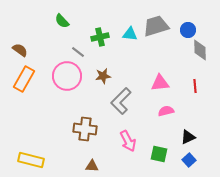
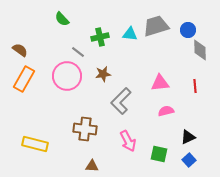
green semicircle: moved 2 px up
brown star: moved 2 px up
yellow rectangle: moved 4 px right, 16 px up
